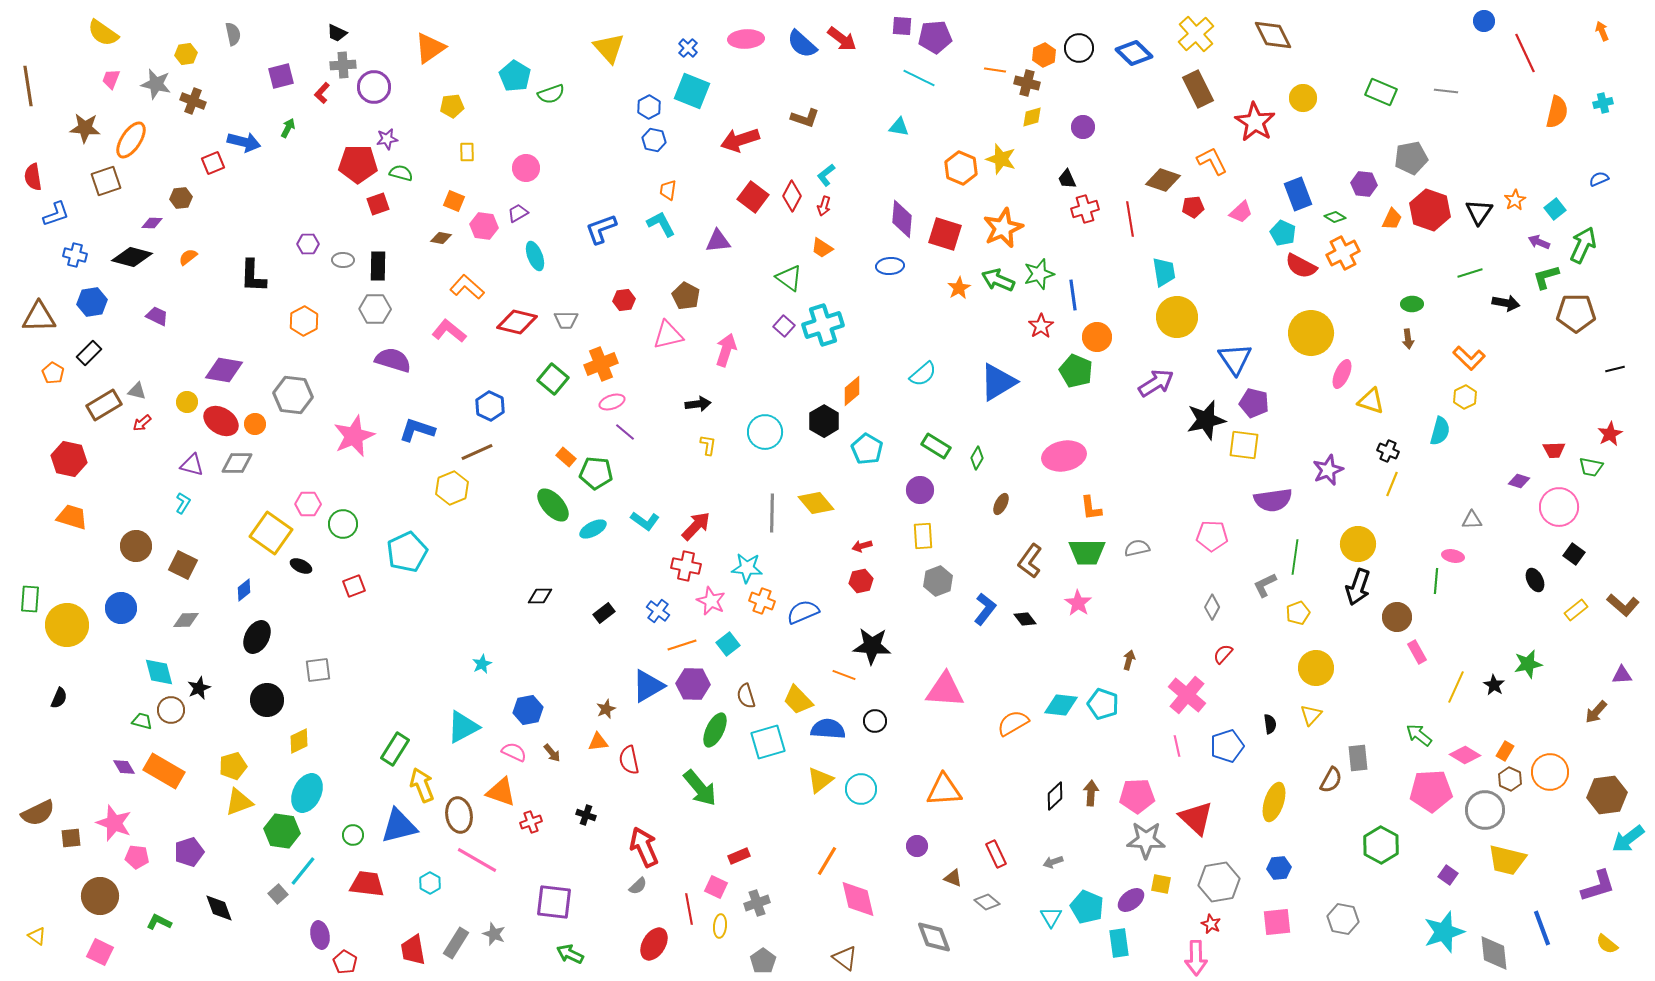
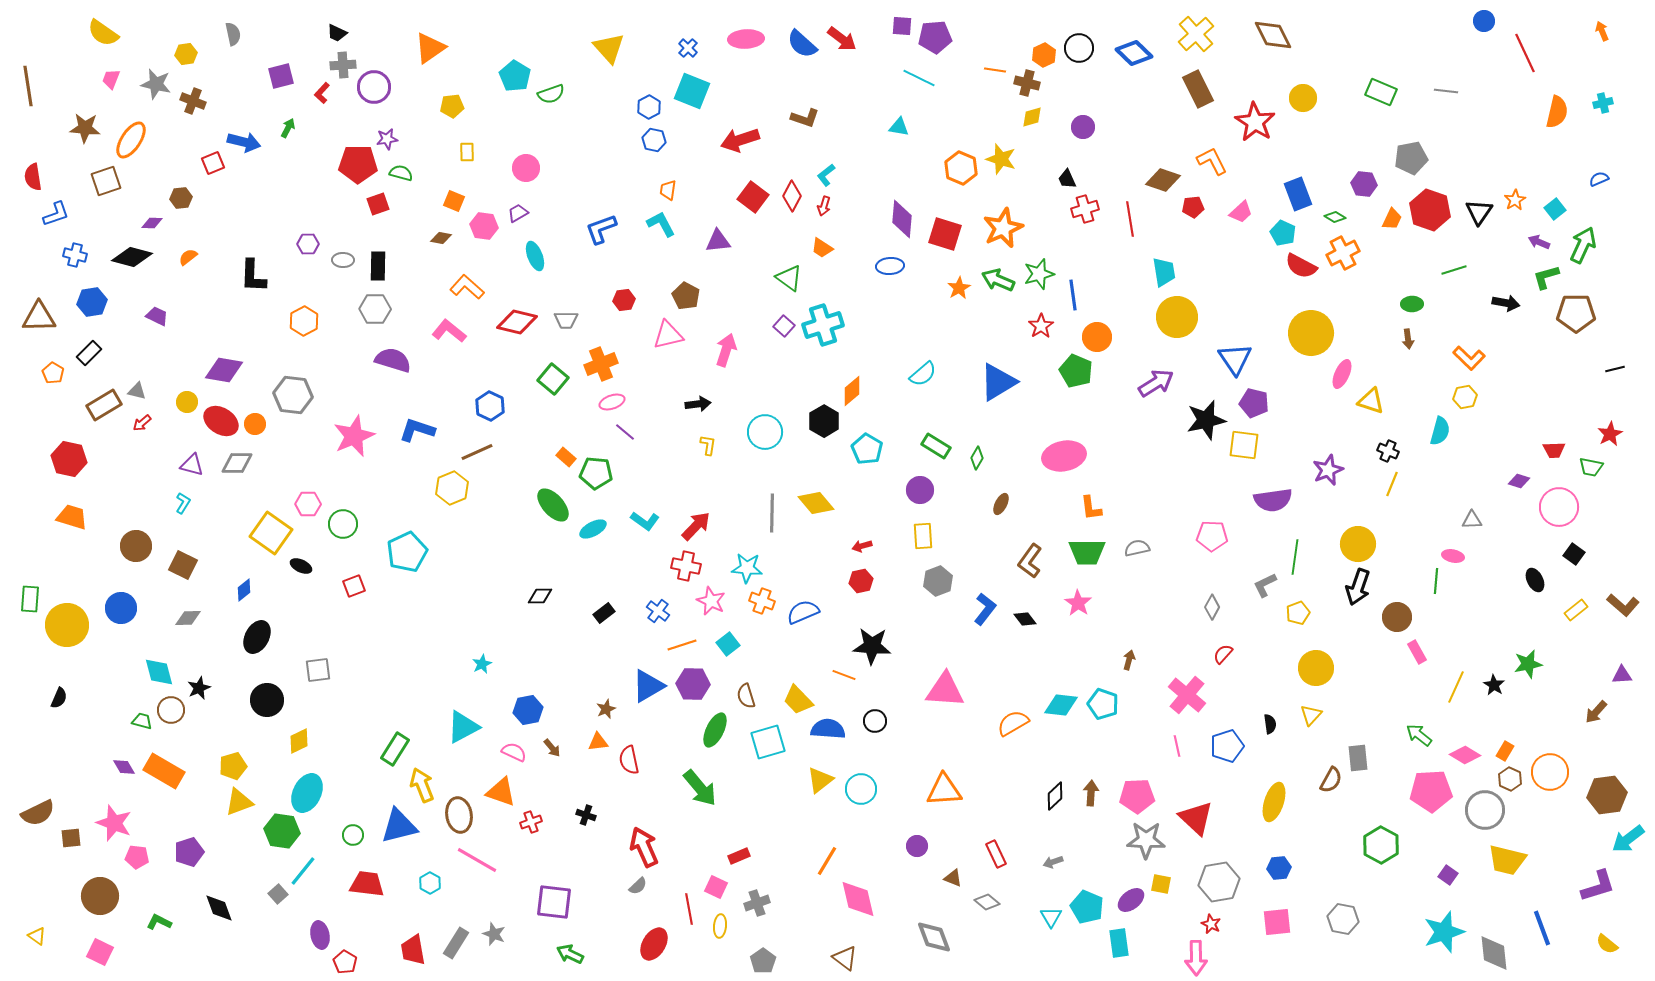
green line at (1470, 273): moved 16 px left, 3 px up
yellow hexagon at (1465, 397): rotated 15 degrees clockwise
gray diamond at (186, 620): moved 2 px right, 2 px up
brown arrow at (552, 753): moved 5 px up
